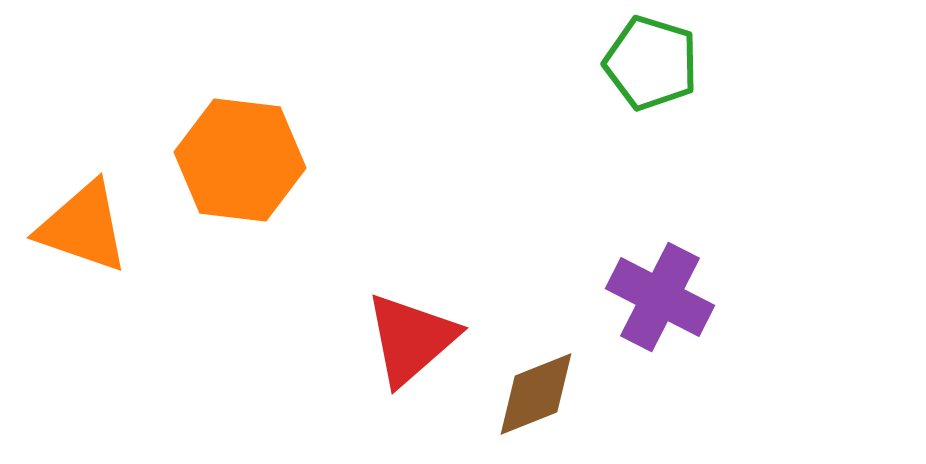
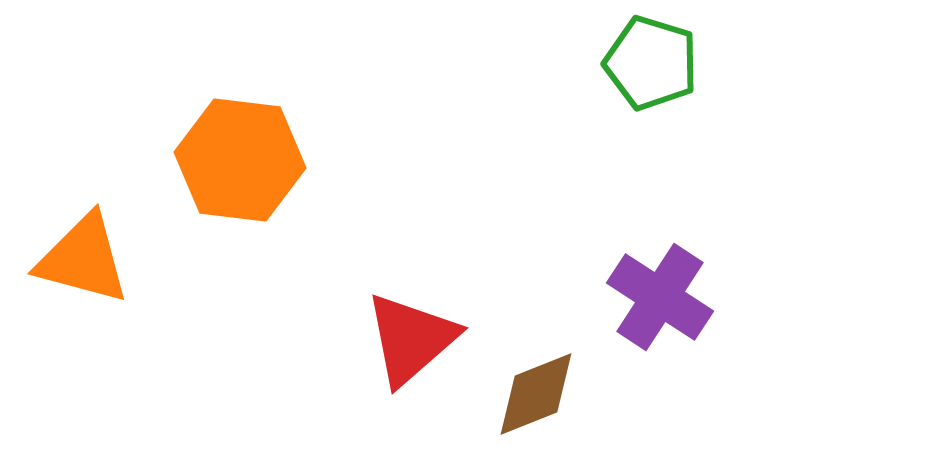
orange triangle: moved 32 px down; rotated 4 degrees counterclockwise
purple cross: rotated 6 degrees clockwise
